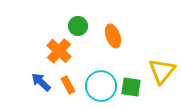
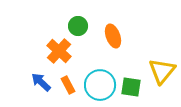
cyan circle: moved 1 px left, 1 px up
